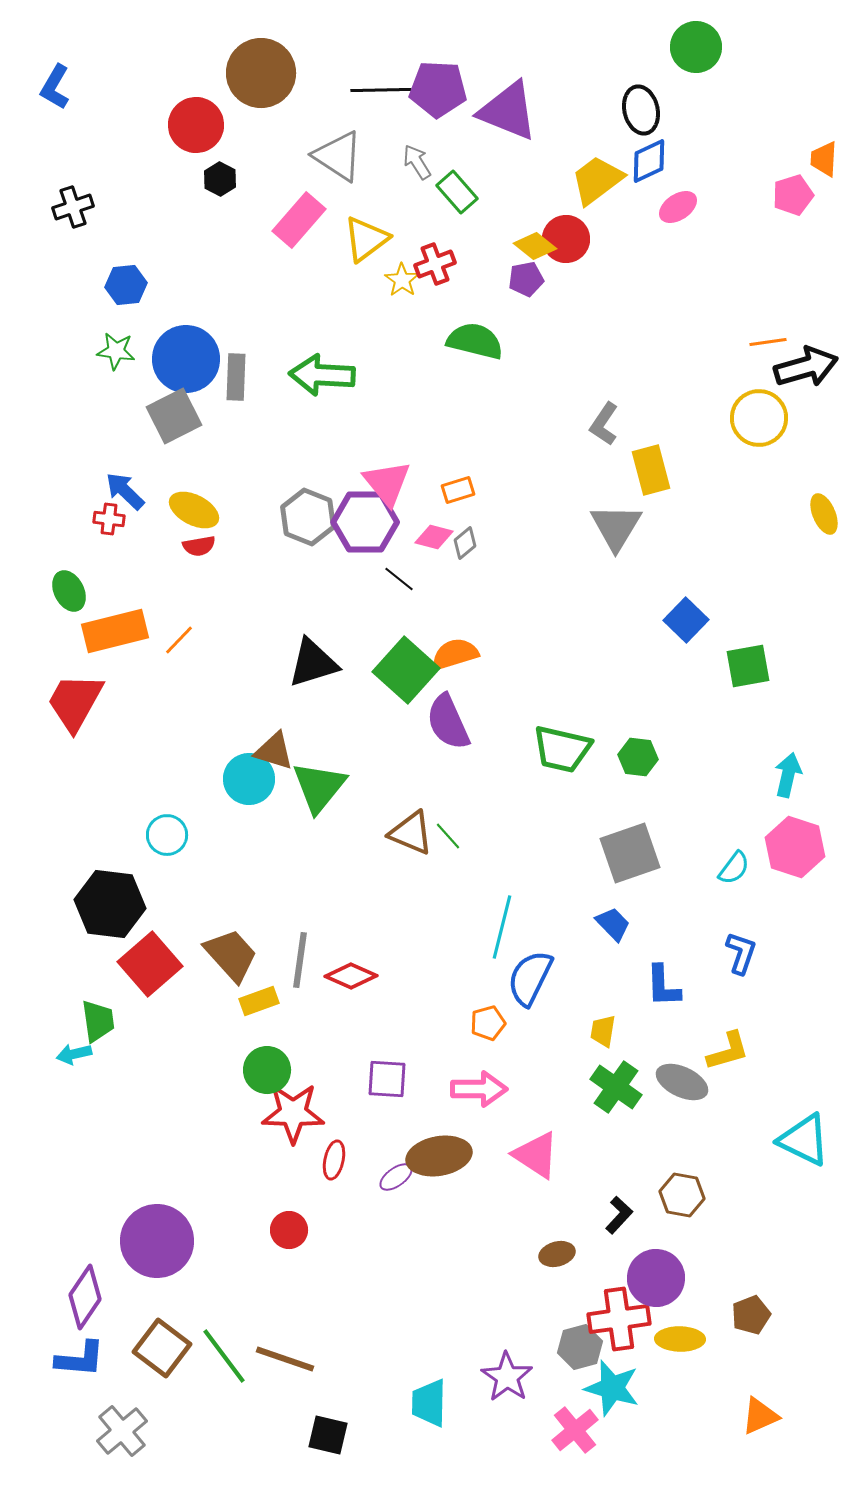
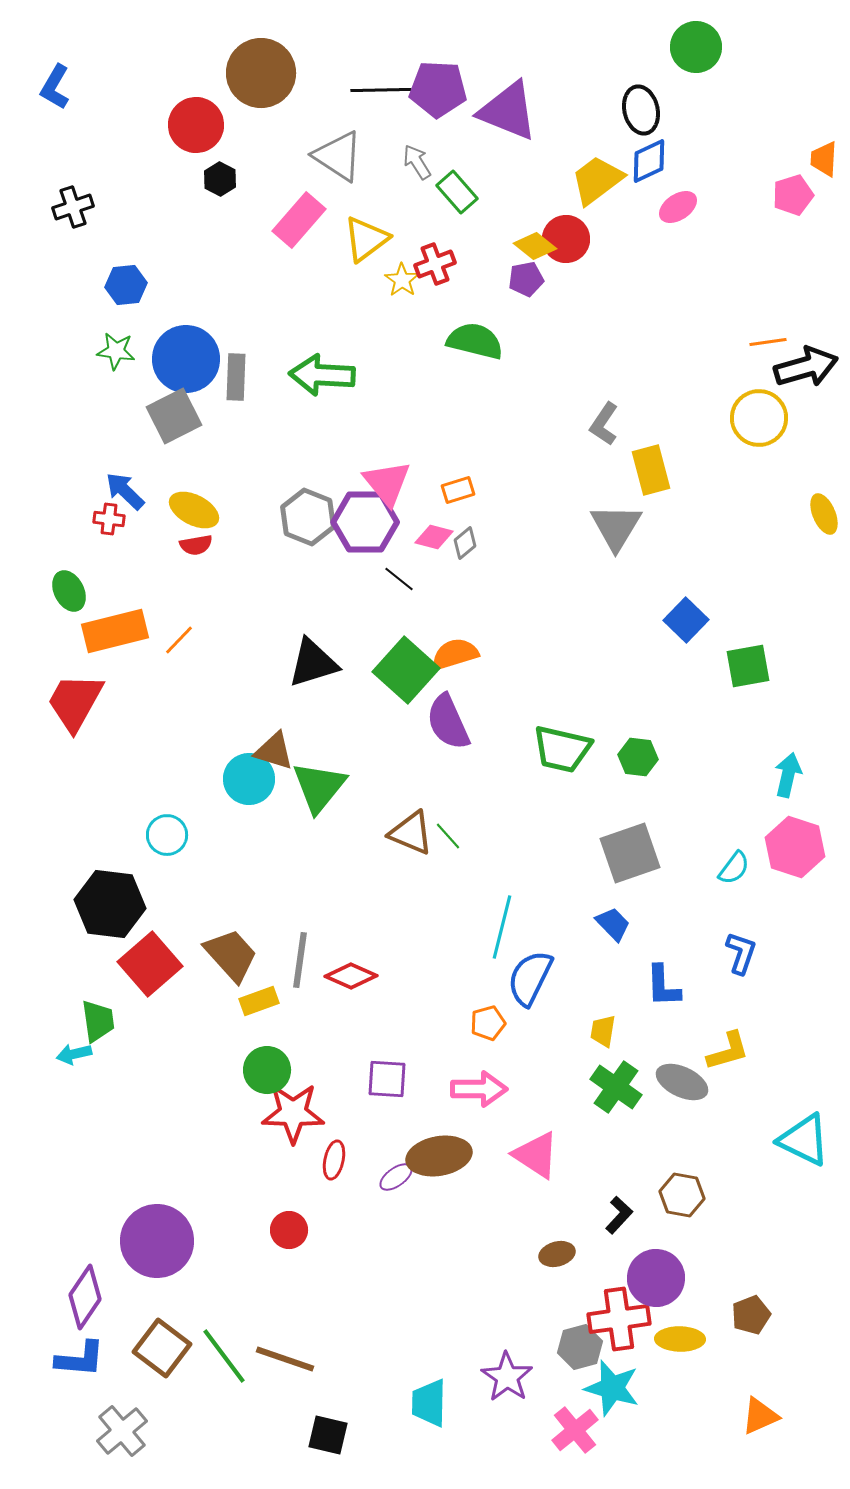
red semicircle at (199, 546): moved 3 px left, 1 px up
